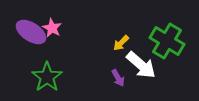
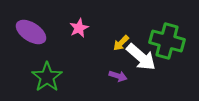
pink star: moved 27 px right; rotated 18 degrees clockwise
green cross: rotated 16 degrees counterclockwise
white arrow: moved 8 px up
purple arrow: moved 2 px up; rotated 42 degrees counterclockwise
